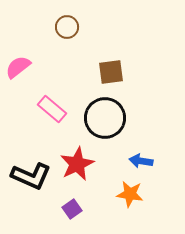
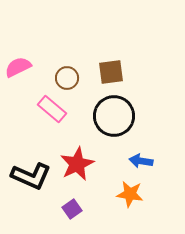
brown circle: moved 51 px down
pink semicircle: rotated 12 degrees clockwise
black circle: moved 9 px right, 2 px up
